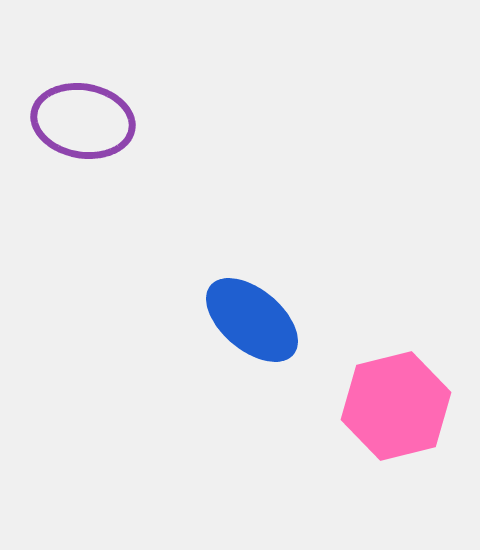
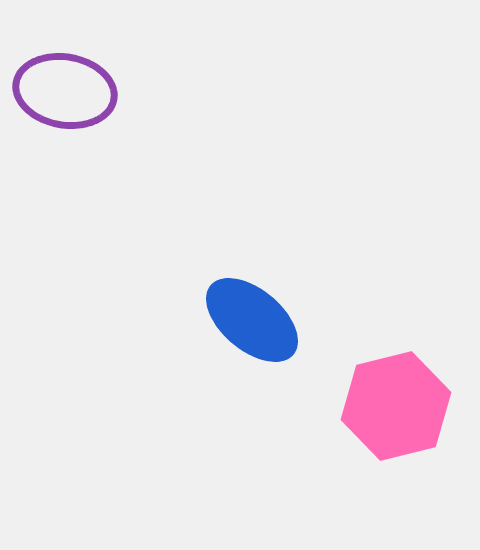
purple ellipse: moved 18 px left, 30 px up
